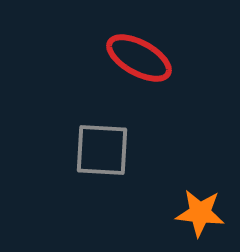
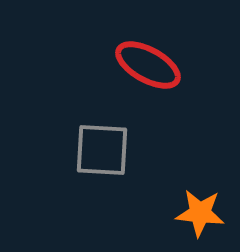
red ellipse: moved 9 px right, 7 px down
